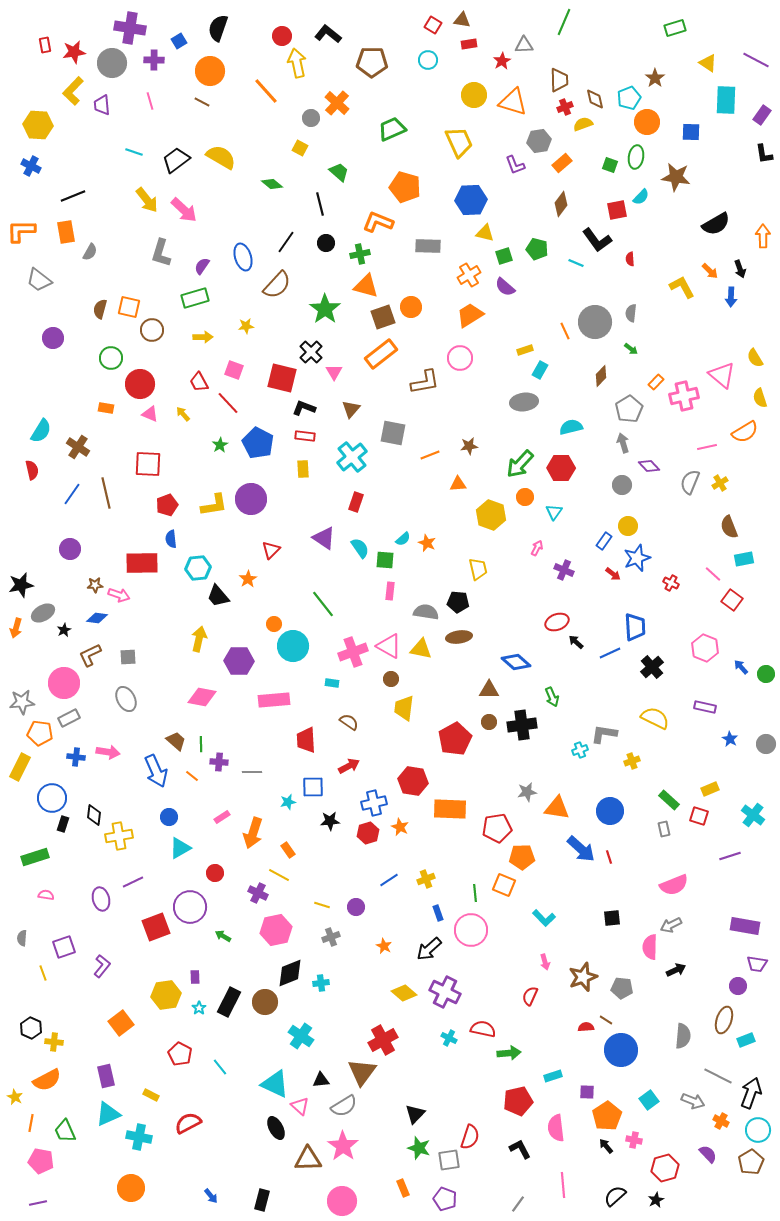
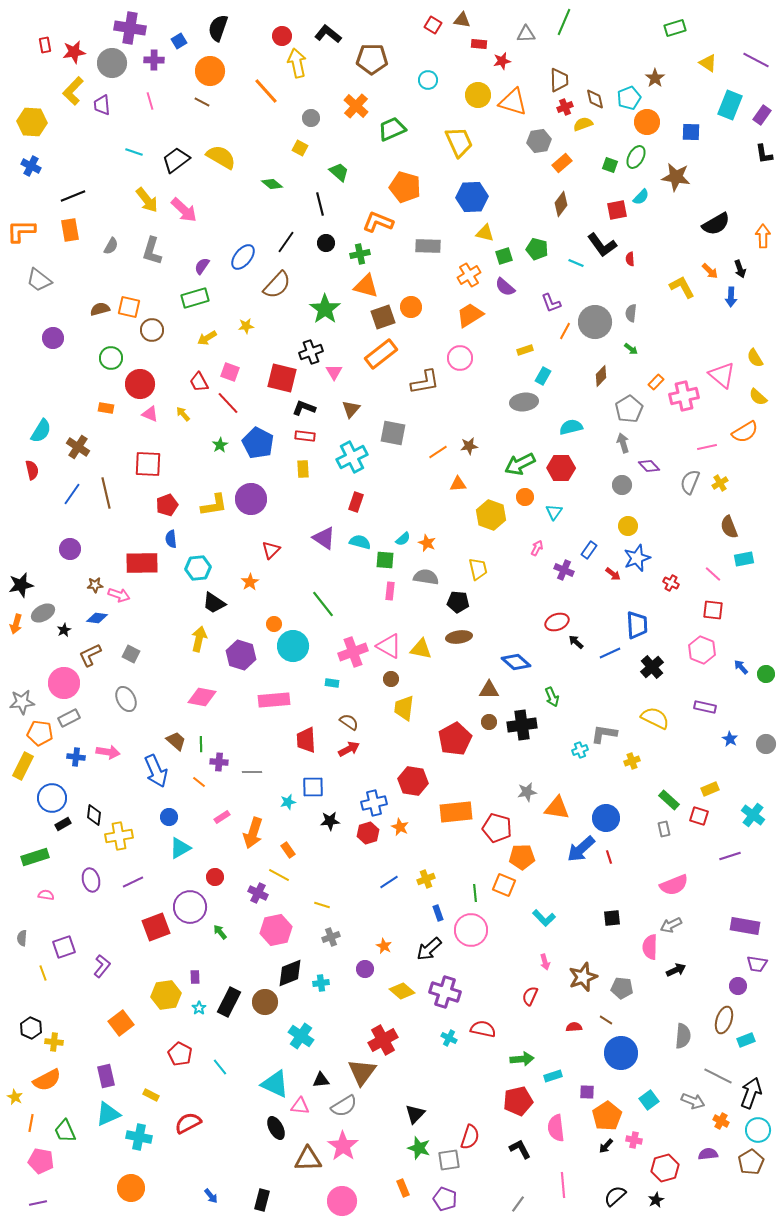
red rectangle at (469, 44): moved 10 px right; rotated 14 degrees clockwise
gray triangle at (524, 45): moved 2 px right, 11 px up
cyan circle at (428, 60): moved 20 px down
red star at (502, 61): rotated 18 degrees clockwise
brown pentagon at (372, 62): moved 3 px up
yellow circle at (474, 95): moved 4 px right
cyan rectangle at (726, 100): moved 4 px right, 5 px down; rotated 20 degrees clockwise
orange cross at (337, 103): moved 19 px right, 3 px down
yellow hexagon at (38, 125): moved 6 px left, 3 px up
green ellipse at (636, 157): rotated 20 degrees clockwise
purple L-shape at (515, 165): moved 36 px right, 138 px down
blue hexagon at (471, 200): moved 1 px right, 3 px up
orange rectangle at (66, 232): moved 4 px right, 2 px up
black L-shape at (597, 240): moved 5 px right, 5 px down
gray semicircle at (90, 252): moved 21 px right, 6 px up
gray L-shape at (161, 253): moved 9 px left, 2 px up
blue ellipse at (243, 257): rotated 56 degrees clockwise
brown semicircle at (100, 309): rotated 60 degrees clockwise
orange line at (565, 331): rotated 54 degrees clockwise
yellow arrow at (203, 337): moved 4 px right, 1 px down; rotated 150 degrees clockwise
black cross at (311, 352): rotated 25 degrees clockwise
pink square at (234, 370): moved 4 px left, 2 px down
cyan rectangle at (540, 370): moved 3 px right, 6 px down
yellow semicircle at (760, 398): moved 2 px left, 1 px up; rotated 30 degrees counterclockwise
orange line at (430, 455): moved 8 px right, 3 px up; rotated 12 degrees counterclockwise
cyan cross at (352, 457): rotated 12 degrees clockwise
green arrow at (520, 464): rotated 20 degrees clockwise
blue rectangle at (604, 541): moved 15 px left, 9 px down
cyan semicircle at (360, 548): moved 6 px up; rotated 40 degrees counterclockwise
orange star at (248, 579): moved 2 px right, 3 px down
black trapezoid at (218, 596): moved 4 px left, 7 px down; rotated 15 degrees counterclockwise
red square at (732, 600): moved 19 px left, 10 px down; rotated 30 degrees counterclockwise
gray semicircle at (426, 612): moved 35 px up
blue trapezoid at (635, 627): moved 2 px right, 2 px up
orange arrow at (16, 628): moved 4 px up
pink hexagon at (705, 648): moved 3 px left, 2 px down
gray square at (128, 657): moved 3 px right, 3 px up; rotated 30 degrees clockwise
purple hexagon at (239, 661): moved 2 px right, 6 px up; rotated 16 degrees clockwise
red arrow at (349, 766): moved 17 px up
yellow rectangle at (20, 767): moved 3 px right, 1 px up
orange line at (192, 776): moved 7 px right, 6 px down
orange rectangle at (450, 809): moved 6 px right, 3 px down; rotated 8 degrees counterclockwise
blue circle at (610, 811): moved 4 px left, 7 px down
black rectangle at (63, 824): rotated 42 degrees clockwise
red pentagon at (497, 828): rotated 24 degrees clockwise
blue arrow at (581, 849): rotated 96 degrees clockwise
red circle at (215, 873): moved 4 px down
blue line at (389, 880): moved 2 px down
purple ellipse at (101, 899): moved 10 px left, 19 px up
purple circle at (356, 907): moved 9 px right, 62 px down
green arrow at (223, 936): moved 3 px left, 4 px up; rotated 21 degrees clockwise
purple cross at (445, 992): rotated 8 degrees counterclockwise
yellow diamond at (404, 993): moved 2 px left, 2 px up
red semicircle at (586, 1027): moved 12 px left
blue circle at (621, 1050): moved 3 px down
green arrow at (509, 1053): moved 13 px right, 6 px down
pink triangle at (300, 1106): rotated 36 degrees counterclockwise
black arrow at (606, 1146): rotated 98 degrees counterclockwise
purple semicircle at (708, 1154): rotated 54 degrees counterclockwise
